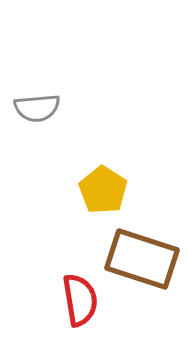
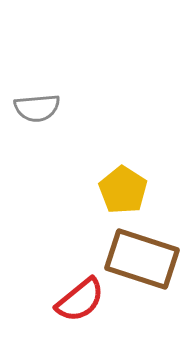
yellow pentagon: moved 20 px right
red semicircle: rotated 60 degrees clockwise
